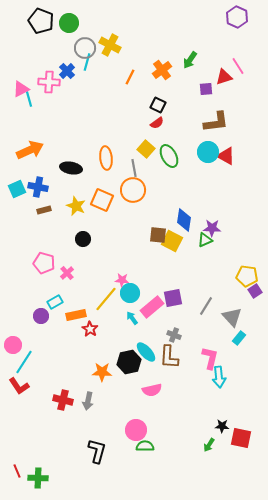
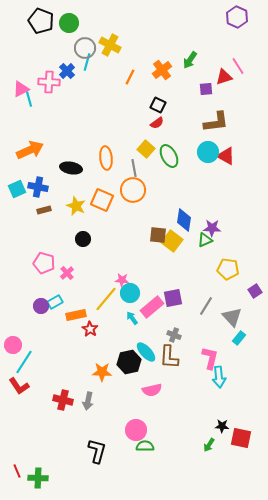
yellow square at (172, 241): rotated 10 degrees clockwise
yellow pentagon at (247, 276): moved 19 px left, 7 px up
purple circle at (41, 316): moved 10 px up
